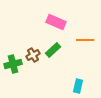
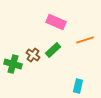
orange line: rotated 18 degrees counterclockwise
brown cross: rotated 24 degrees counterclockwise
green cross: rotated 30 degrees clockwise
